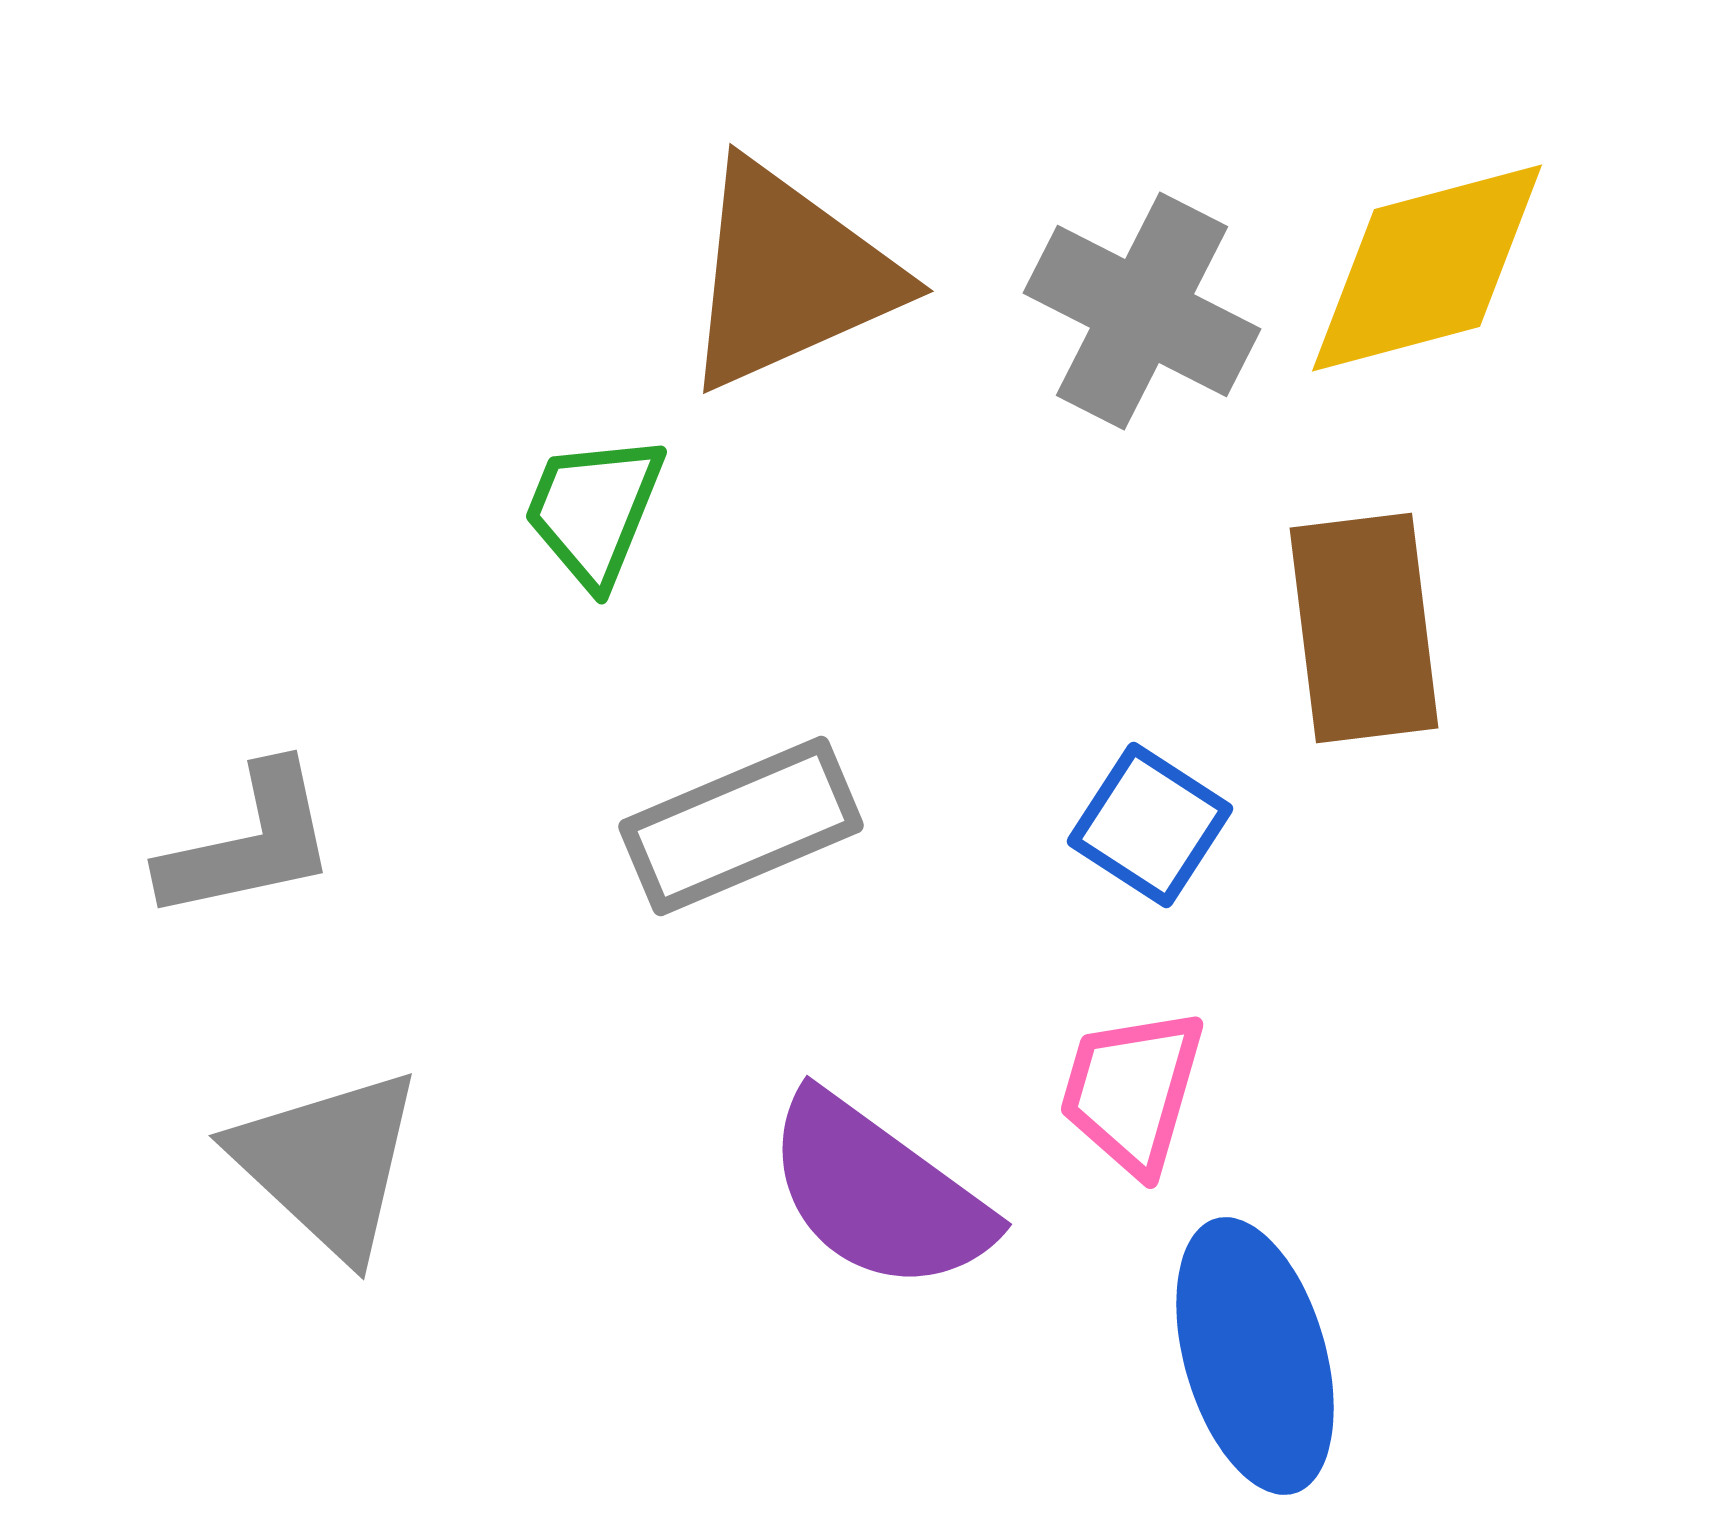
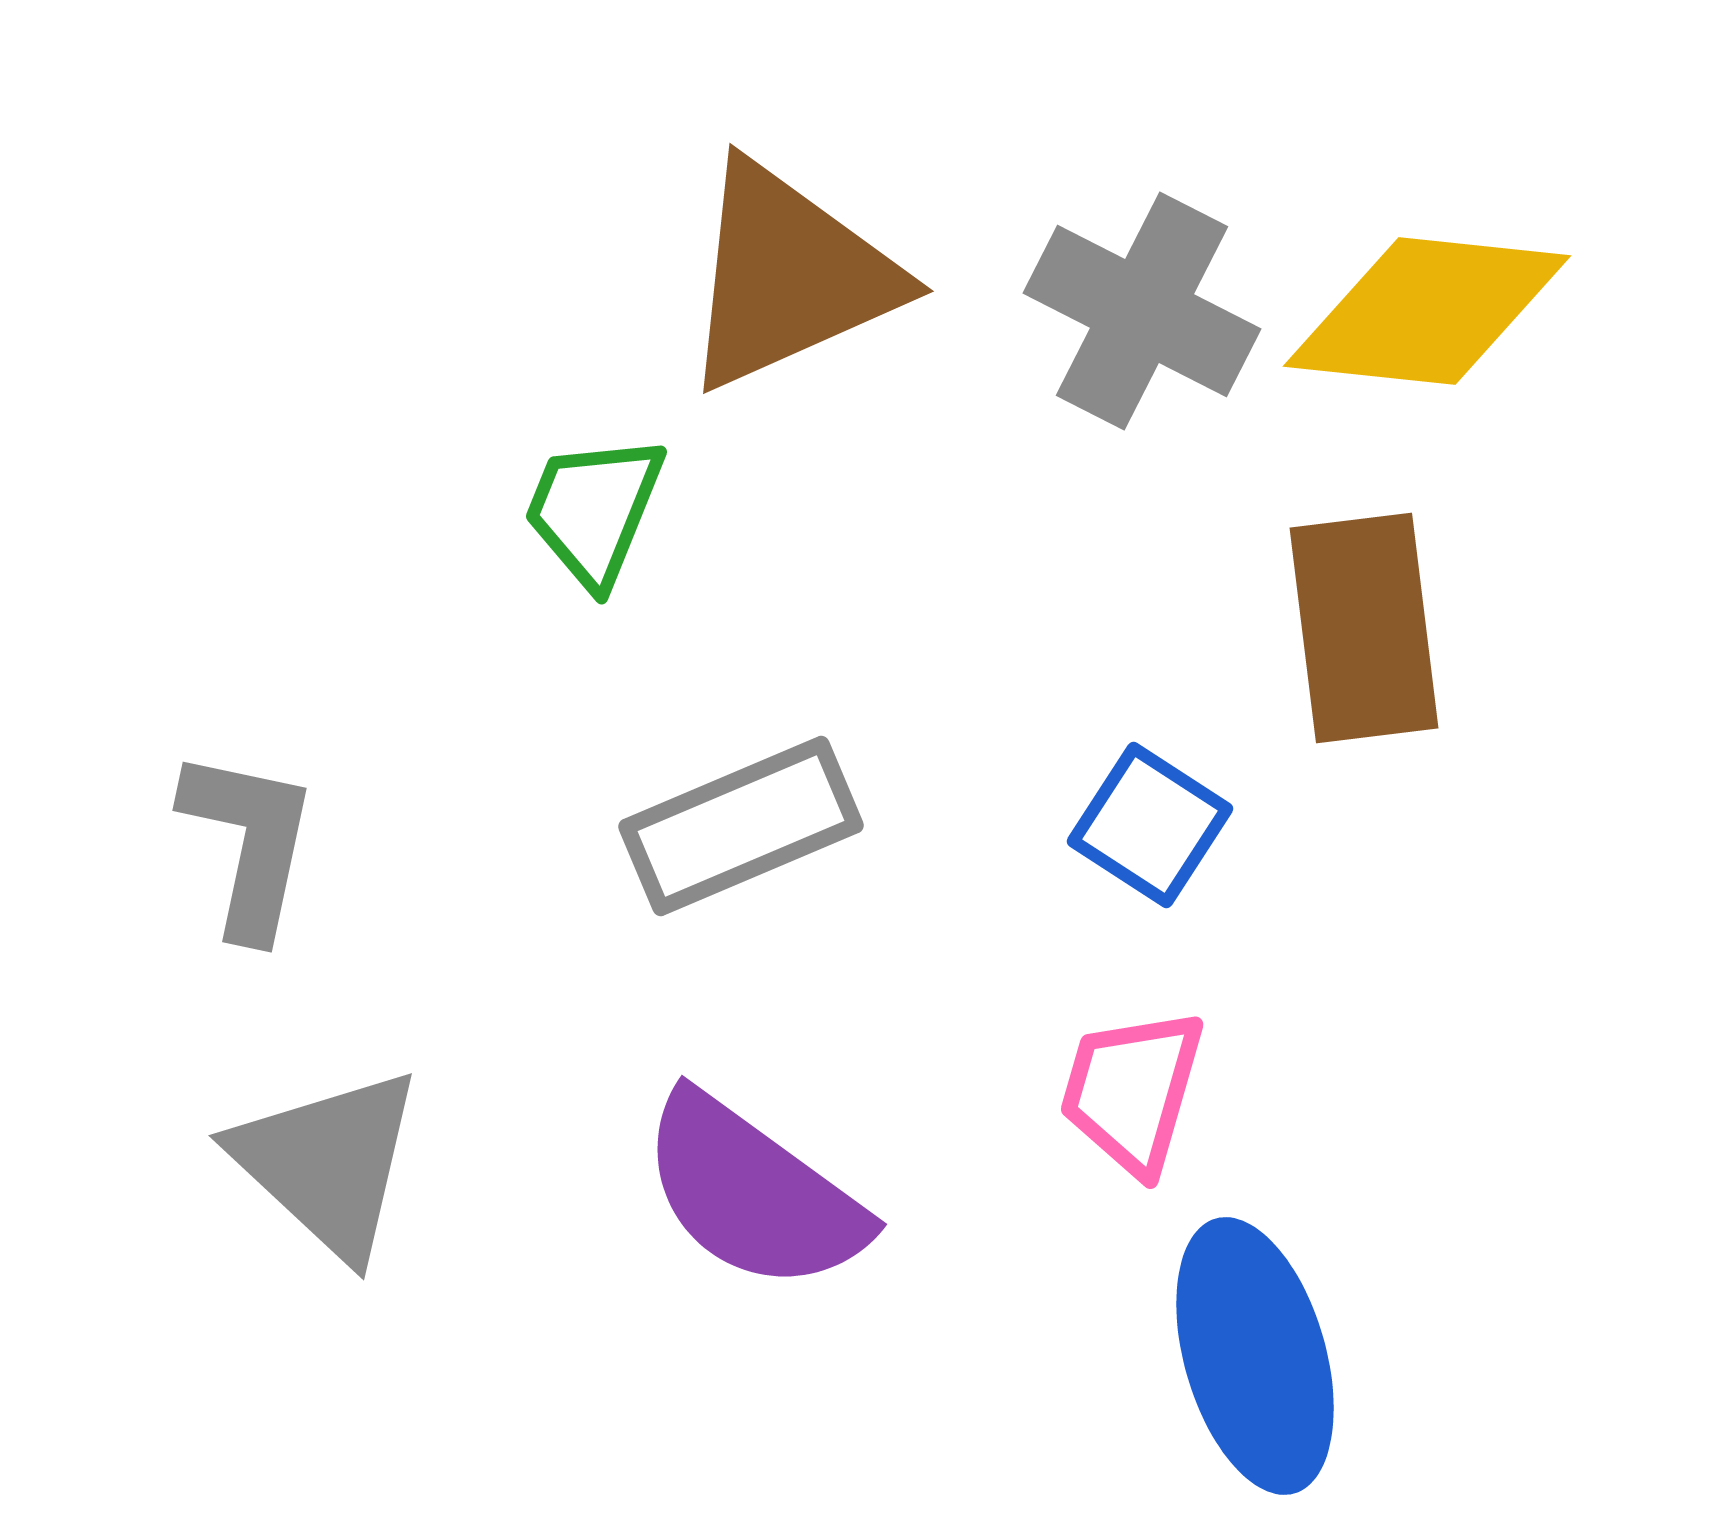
yellow diamond: moved 43 px down; rotated 21 degrees clockwise
gray L-shape: rotated 66 degrees counterclockwise
purple semicircle: moved 125 px left
